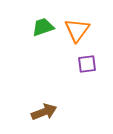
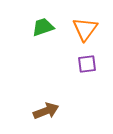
orange triangle: moved 8 px right, 1 px up
brown arrow: moved 2 px right, 1 px up
